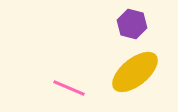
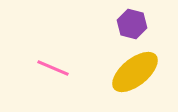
pink line: moved 16 px left, 20 px up
